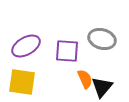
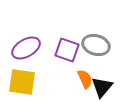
gray ellipse: moved 6 px left, 6 px down
purple ellipse: moved 2 px down
purple square: moved 1 px up; rotated 15 degrees clockwise
